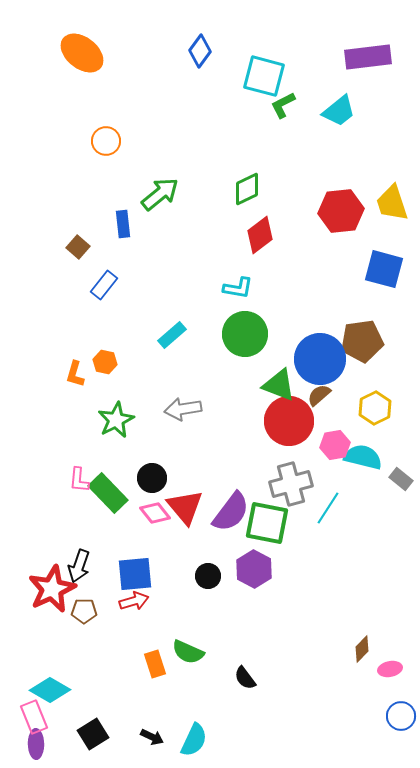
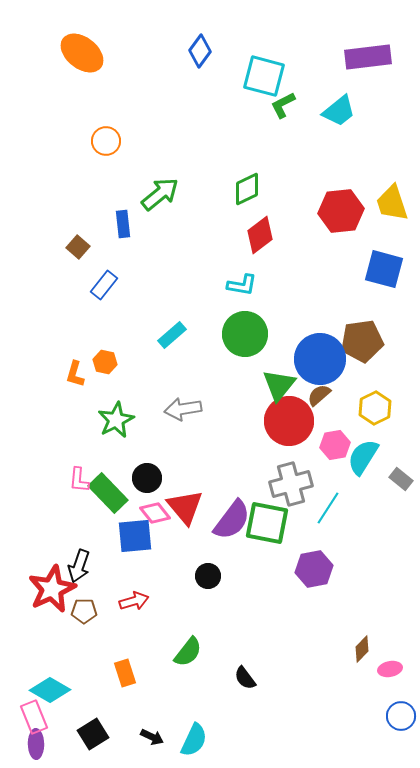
cyan L-shape at (238, 288): moved 4 px right, 3 px up
green triangle at (279, 385): rotated 48 degrees clockwise
cyan semicircle at (363, 457): rotated 72 degrees counterclockwise
black circle at (152, 478): moved 5 px left
purple semicircle at (231, 512): moved 1 px right, 8 px down
purple hexagon at (254, 569): moved 60 px right; rotated 21 degrees clockwise
blue square at (135, 574): moved 38 px up
green semicircle at (188, 652): rotated 76 degrees counterclockwise
orange rectangle at (155, 664): moved 30 px left, 9 px down
